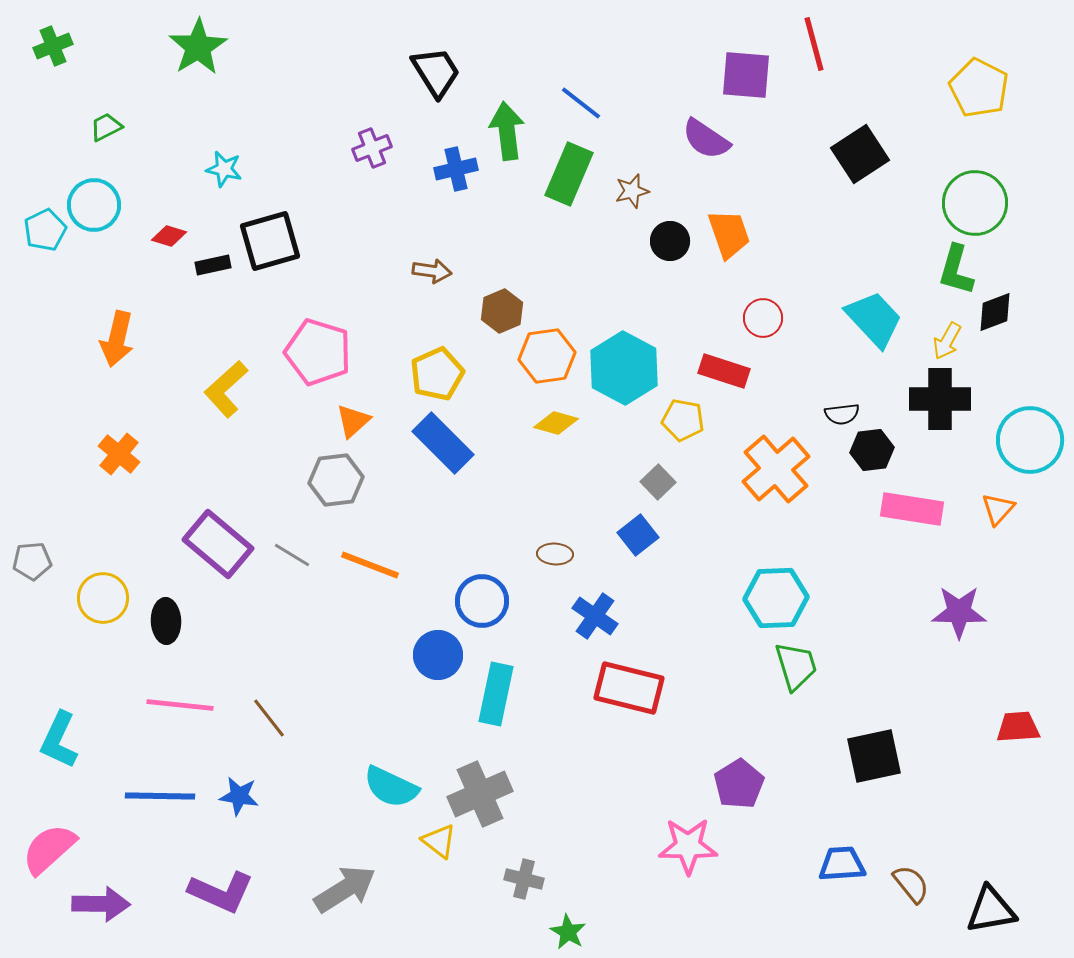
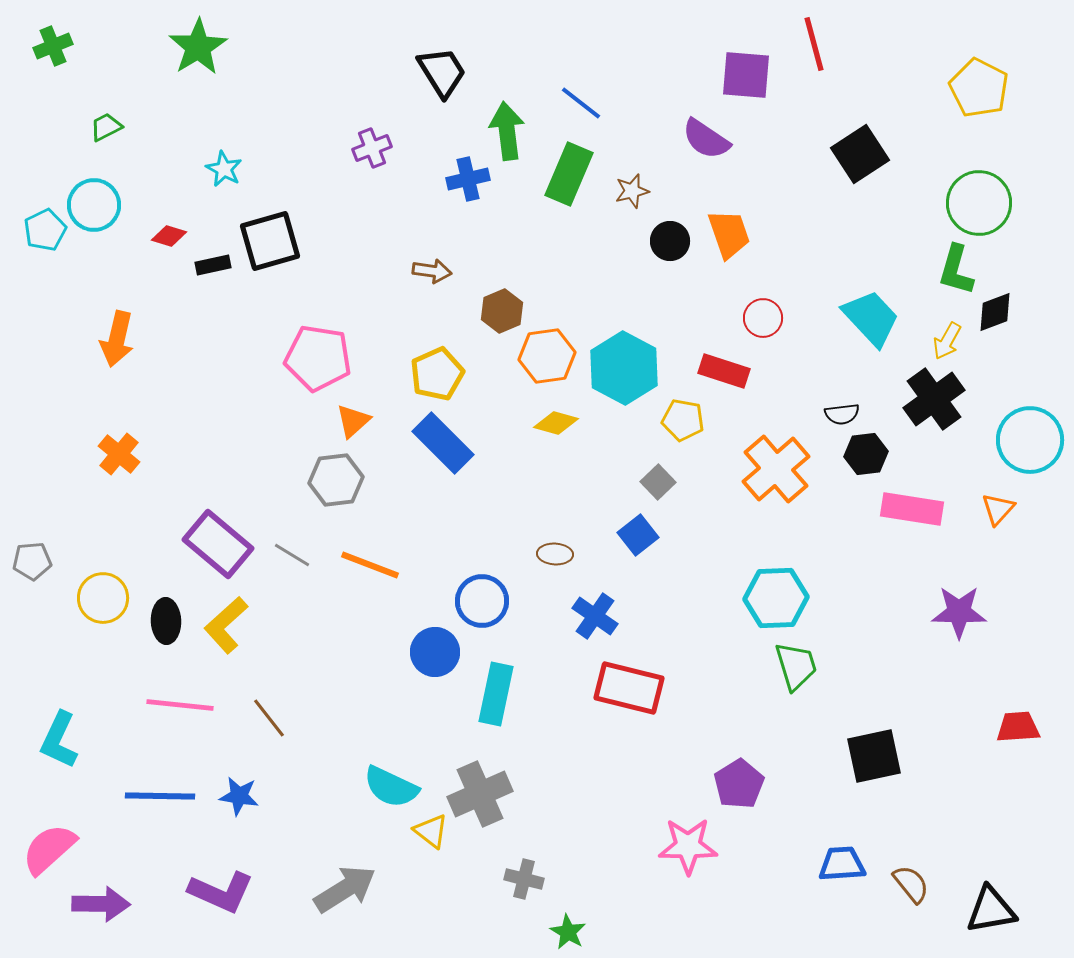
black trapezoid at (436, 72): moved 6 px right
cyan star at (224, 169): rotated 15 degrees clockwise
blue cross at (456, 169): moved 12 px right, 10 px down
green circle at (975, 203): moved 4 px right
cyan trapezoid at (874, 319): moved 3 px left, 1 px up
pink pentagon at (318, 352): moved 6 px down; rotated 8 degrees counterclockwise
yellow L-shape at (226, 389): moved 236 px down
black cross at (940, 399): moved 6 px left; rotated 36 degrees counterclockwise
black hexagon at (872, 450): moved 6 px left, 4 px down
blue circle at (438, 655): moved 3 px left, 3 px up
yellow triangle at (439, 841): moved 8 px left, 10 px up
